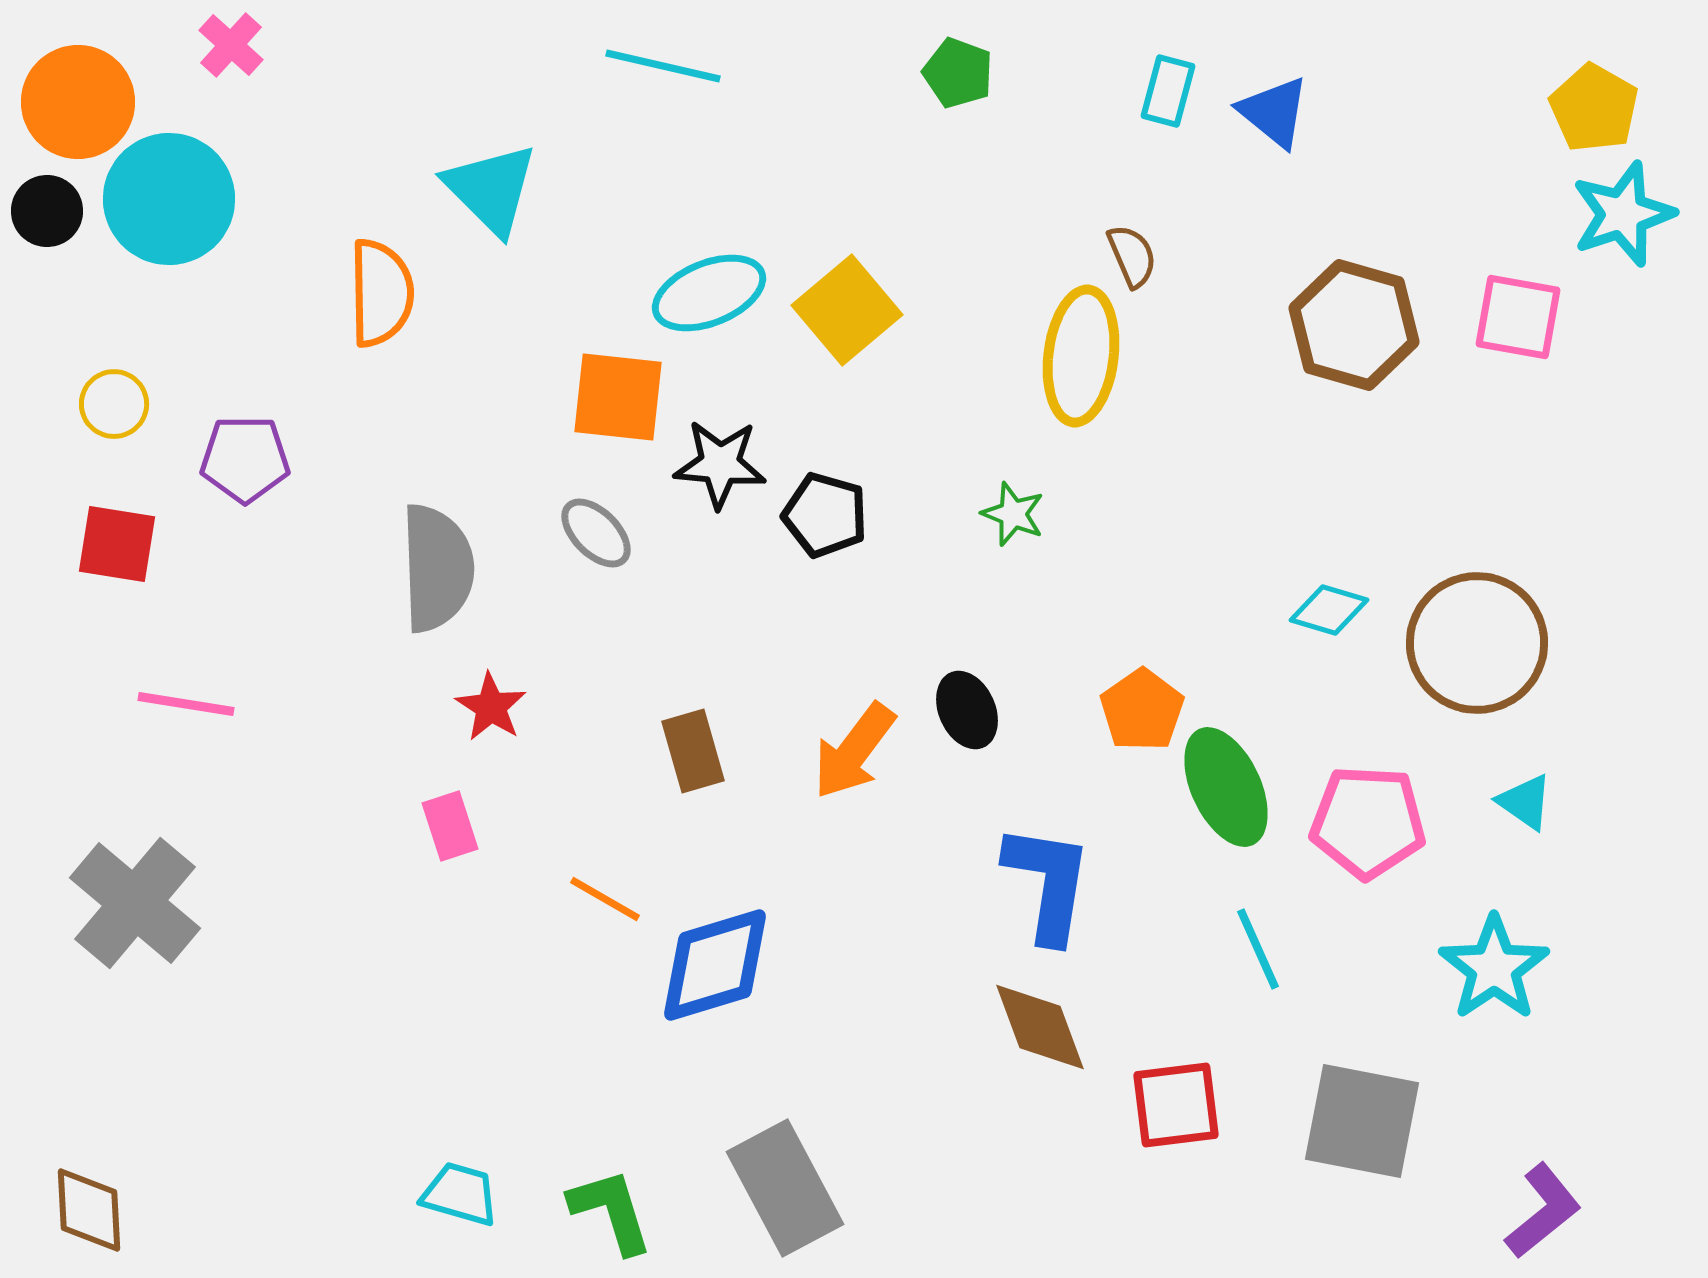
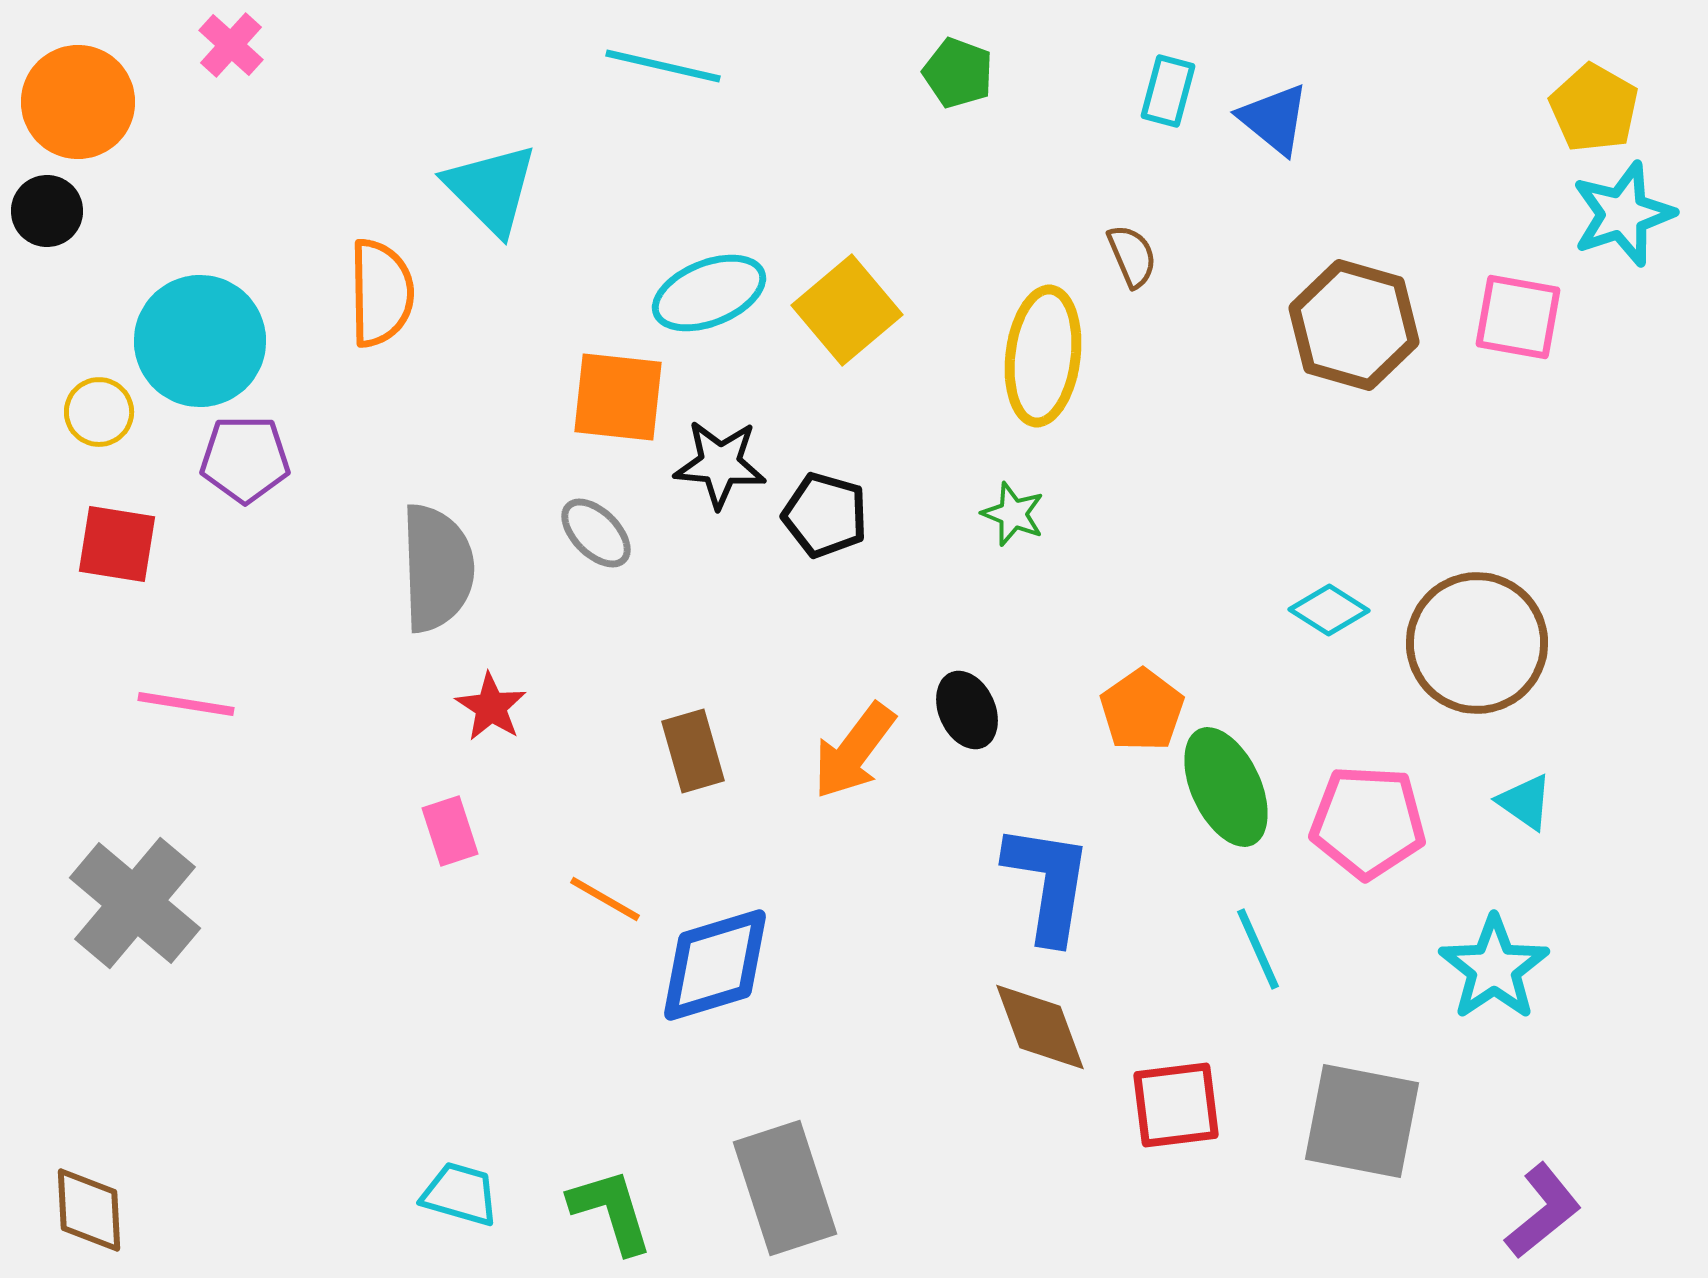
blue triangle at (1274, 112): moved 7 px down
cyan circle at (169, 199): moved 31 px right, 142 px down
yellow ellipse at (1081, 356): moved 38 px left
yellow circle at (114, 404): moved 15 px left, 8 px down
cyan diamond at (1329, 610): rotated 16 degrees clockwise
pink rectangle at (450, 826): moved 5 px down
gray rectangle at (785, 1188): rotated 10 degrees clockwise
